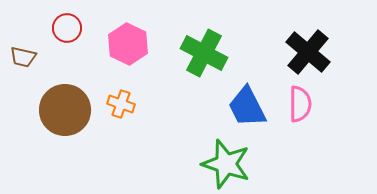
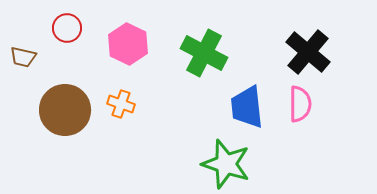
blue trapezoid: rotated 21 degrees clockwise
